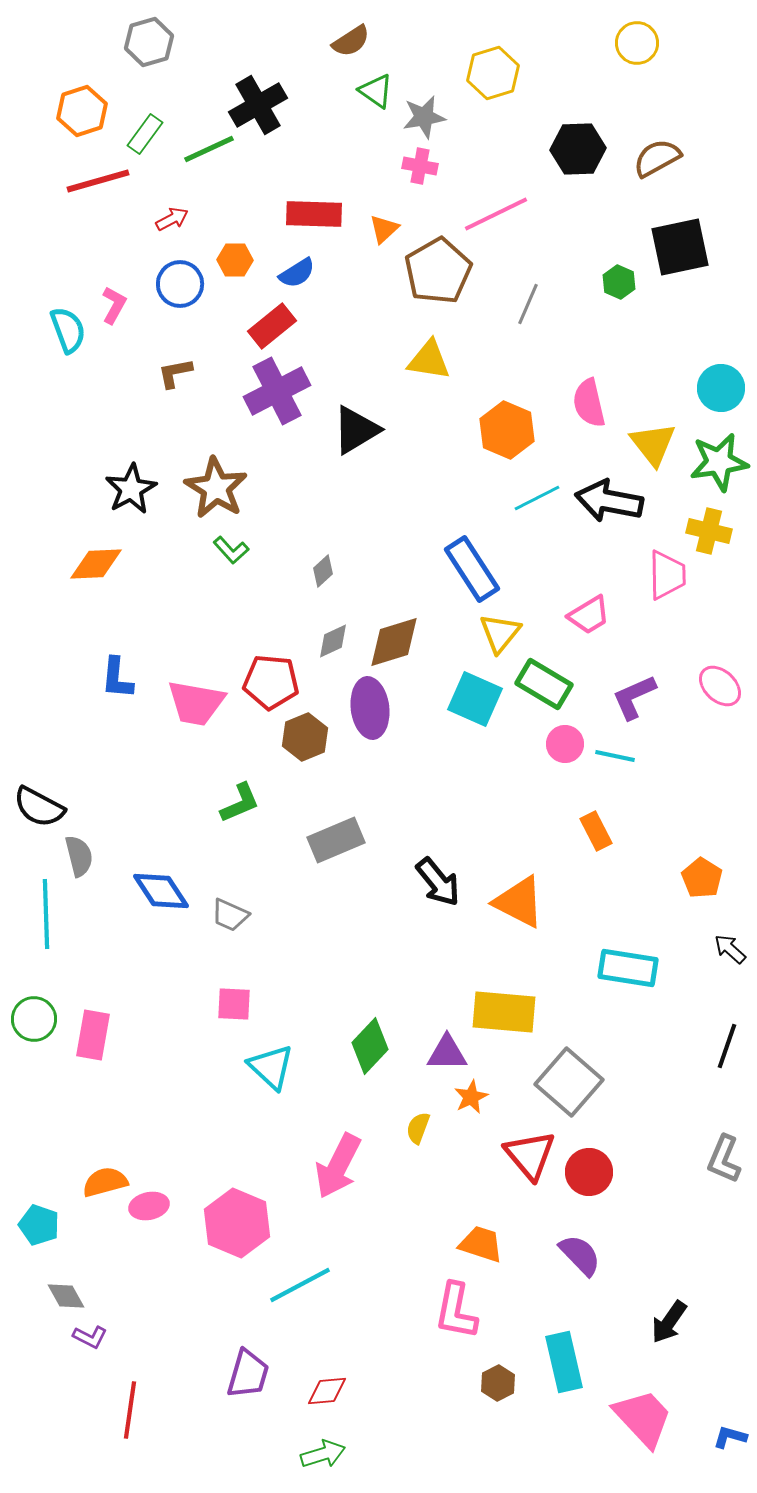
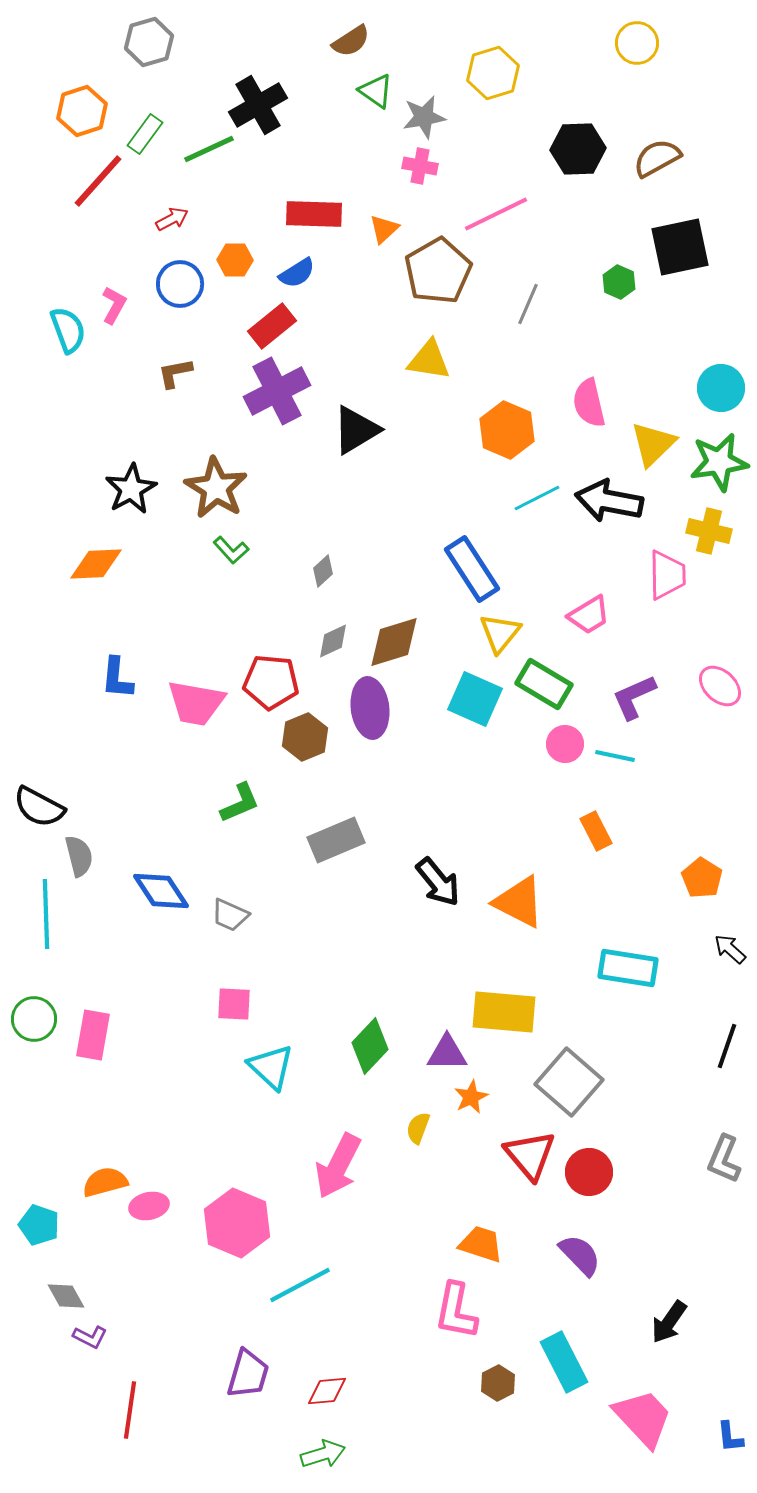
red line at (98, 181): rotated 32 degrees counterclockwise
yellow triangle at (653, 444): rotated 24 degrees clockwise
cyan rectangle at (564, 1362): rotated 14 degrees counterclockwise
blue L-shape at (730, 1437): rotated 112 degrees counterclockwise
